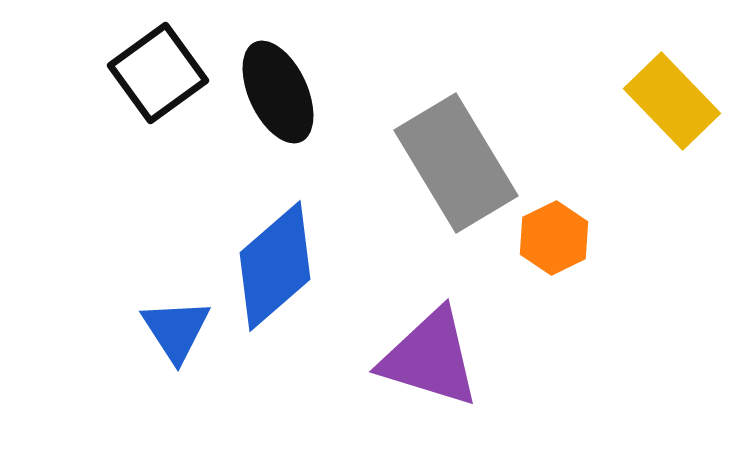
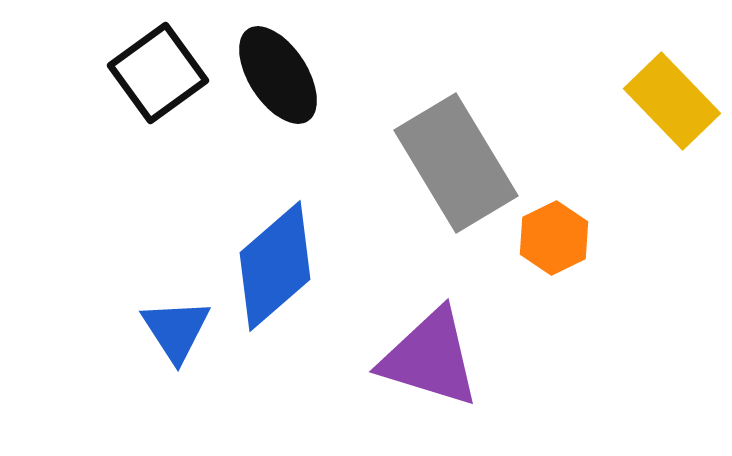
black ellipse: moved 17 px up; rotated 8 degrees counterclockwise
